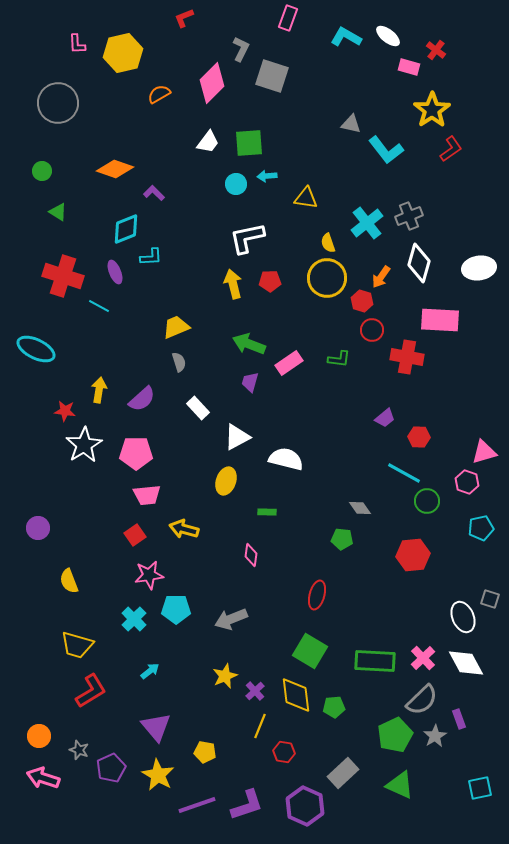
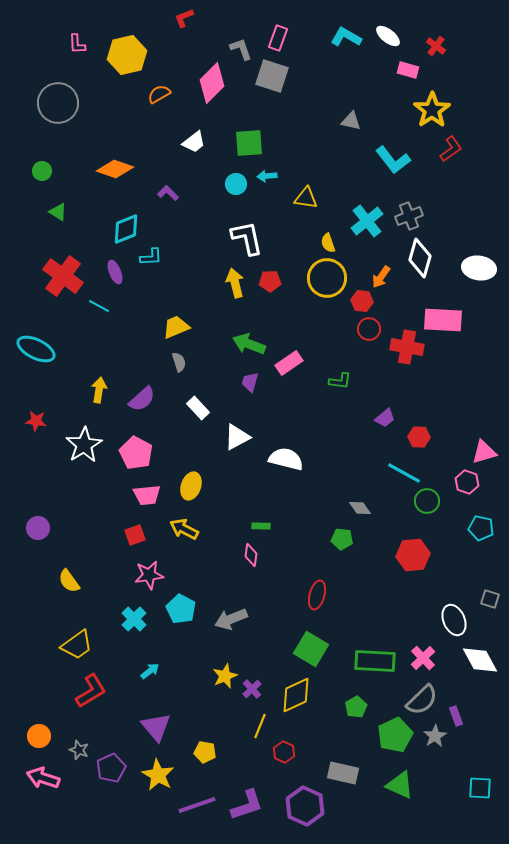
pink rectangle at (288, 18): moved 10 px left, 20 px down
gray L-shape at (241, 49): rotated 45 degrees counterclockwise
red cross at (436, 50): moved 4 px up
yellow hexagon at (123, 53): moved 4 px right, 2 px down
pink rectangle at (409, 67): moved 1 px left, 3 px down
gray triangle at (351, 124): moved 3 px up
white trapezoid at (208, 142): moved 14 px left; rotated 15 degrees clockwise
cyan L-shape at (386, 150): moved 7 px right, 10 px down
purple L-shape at (154, 193): moved 14 px right
cyan cross at (367, 223): moved 2 px up
white L-shape at (247, 238): rotated 90 degrees clockwise
white diamond at (419, 263): moved 1 px right, 5 px up
white ellipse at (479, 268): rotated 16 degrees clockwise
red cross at (63, 276): rotated 18 degrees clockwise
yellow arrow at (233, 284): moved 2 px right, 1 px up
red hexagon at (362, 301): rotated 10 degrees counterclockwise
pink rectangle at (440, 320): moved 3 px right
red circle at (372, 330): moved 3 px left, 1 px up
red cross at (407, 357): moved 10 px up
green L-shape at (339, 359): moved 1 px right, 22 px down
red star at (65, 411): moved 29 px left, 10 px down
pink pentagon at (136, 453): rotated 28 degrees clockwise
yellow ellipse at (226, 481): moved 35 px left, 5 px down
green rectangle at (267, 512): moved 6 px left, 14 px down
cyan pentagon at (481, 528): rotated 25 degrees clockwise
yellow arrow at (184, 529): rotated 12 degrees clockwise
red square at (135, 535): rotated 15 degrees clockwise
yellow semicircle at (69, 581): rotated 15 degrees counterclockwise
cyan pentagon at (176, 609): moved 5 px right; rotated 28 degrees clockwise
white ellipse at (463, 617): moved 9 px left, 3 px down
yellow trapezoid at (77, 645): rotated 52 degrees counterclockwise
green square at (310, 651): moved 1 px right, 2 px up
white diamond at (466, 663): moved 14 px right, 3 px up
purple cross at (255, 691): moved 3 px left, 2 px up
yellow diamond at (296, 695): rotated 72 degrees clockwise
green pentagon at (334, 707): moved 22 px right; rotated 25 degrees counterclockwise
purple rectangle at (459, 719): moved 3 px left, 3 px up
red hexagon at (284, 752): rotated 15 degrees clockwise
gray rectangle at (343, 773): rotated 56 degrees clockwise
cyan square at (480, 788): rotated 15 degrees clockwise
